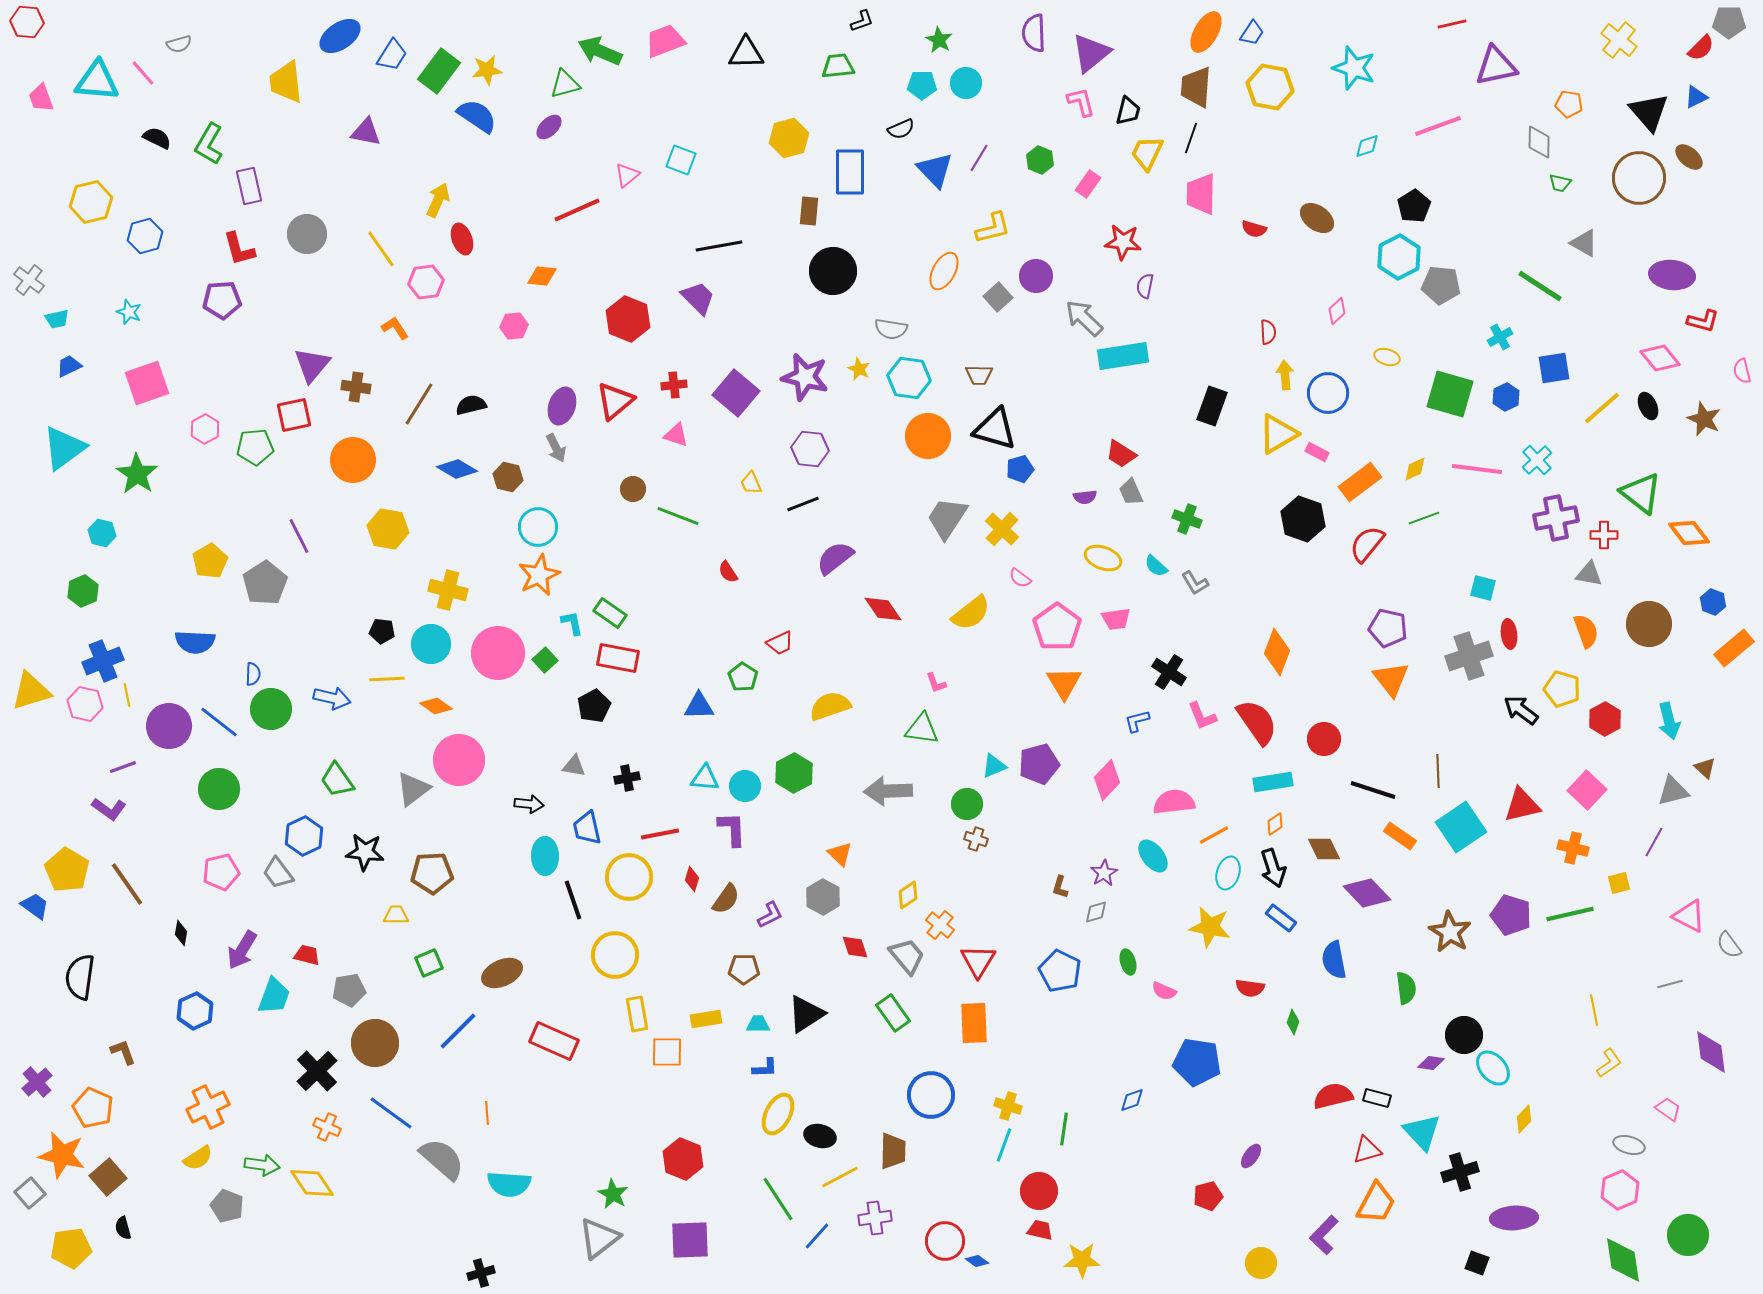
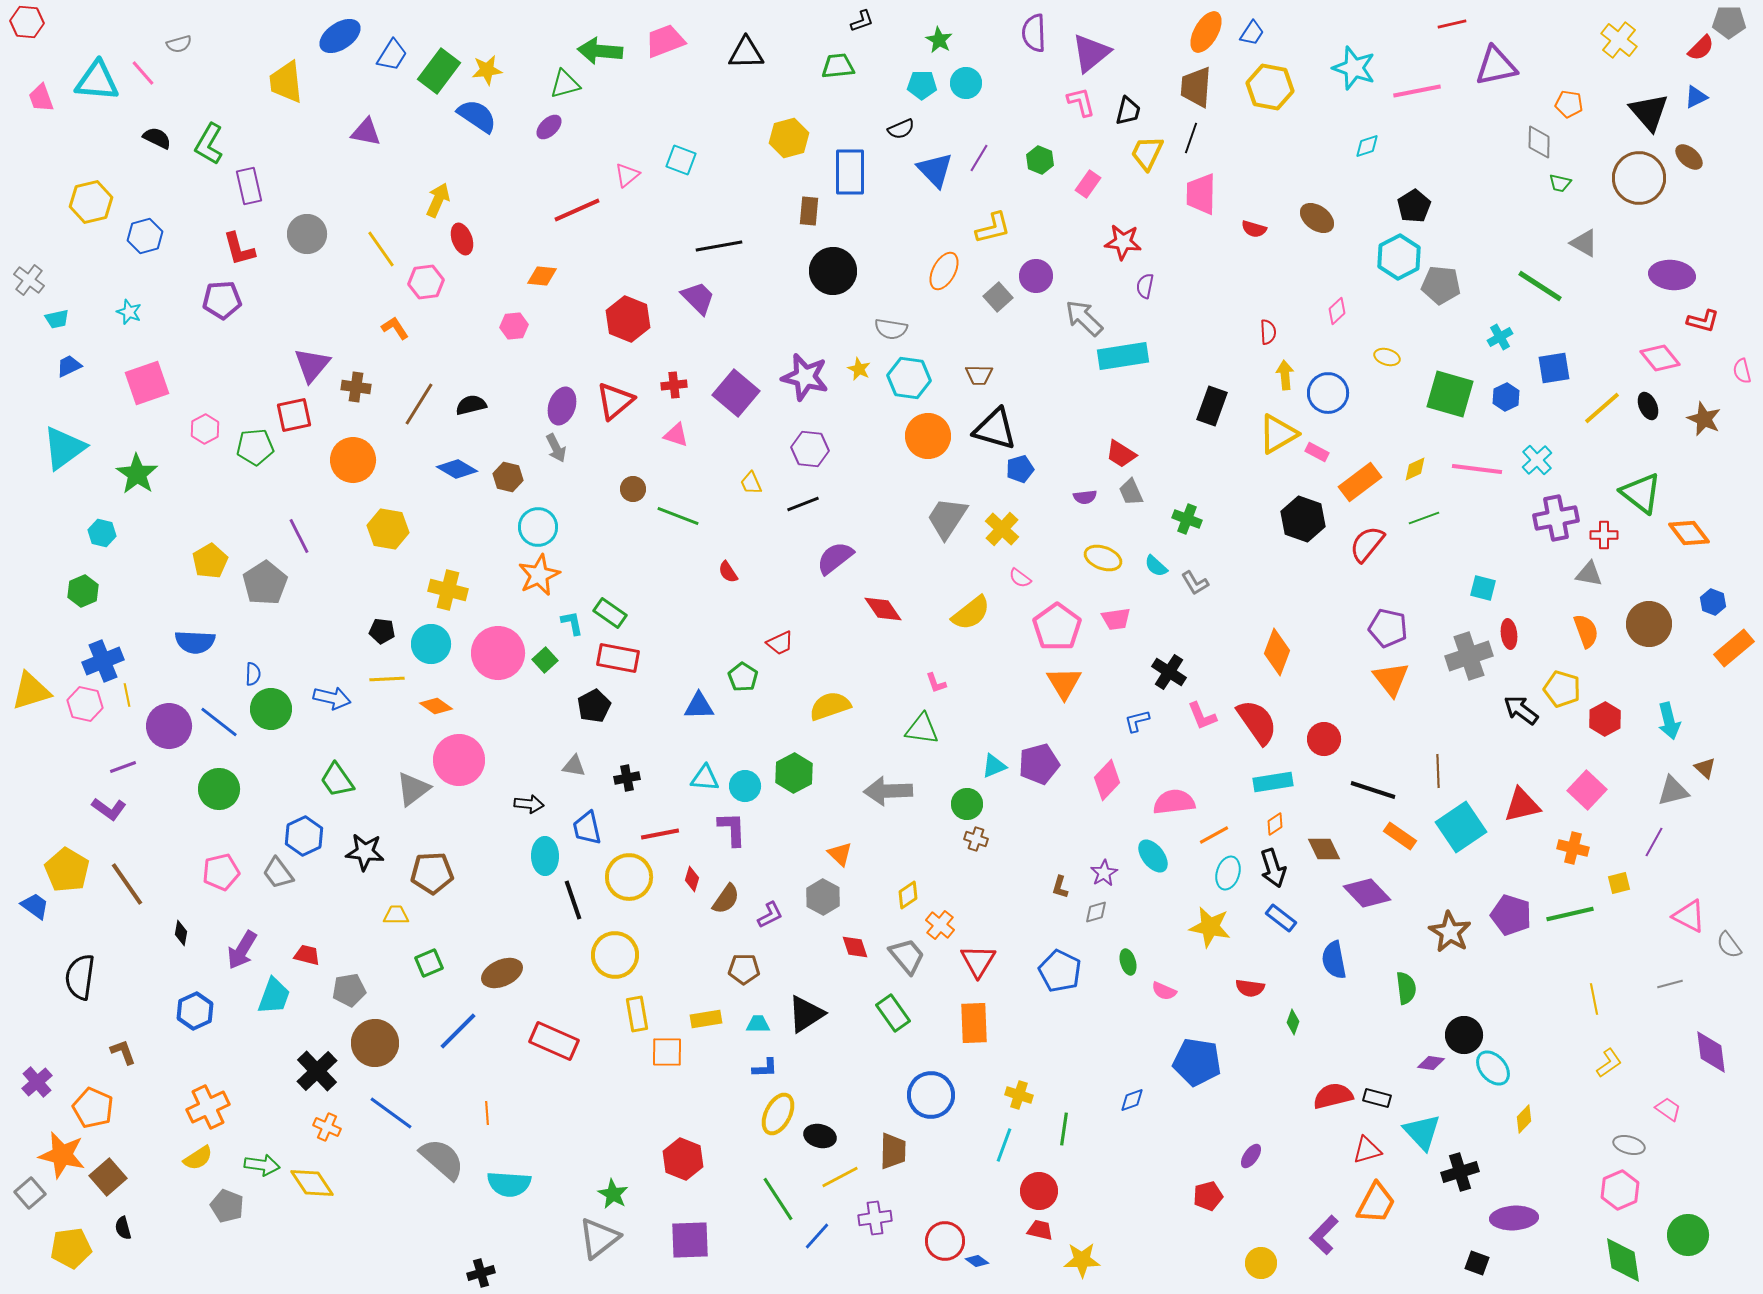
green arrow at (600, 51): rotated 18 degrees counterclockwise
pink line at (1438, 126): moved 21 px left, 35 px up; rotated 9 degrees clockwise
yellow line at (1594, 1010): moved 11 px up
yellow cross at (1008, 1106): moved 11 px right, 11 px up
